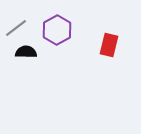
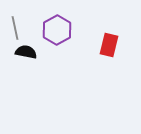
gray line: moved 1 px left; rotated 65 degrees counterclockwise
black semicircle: rotated 10 degrees clockwise
